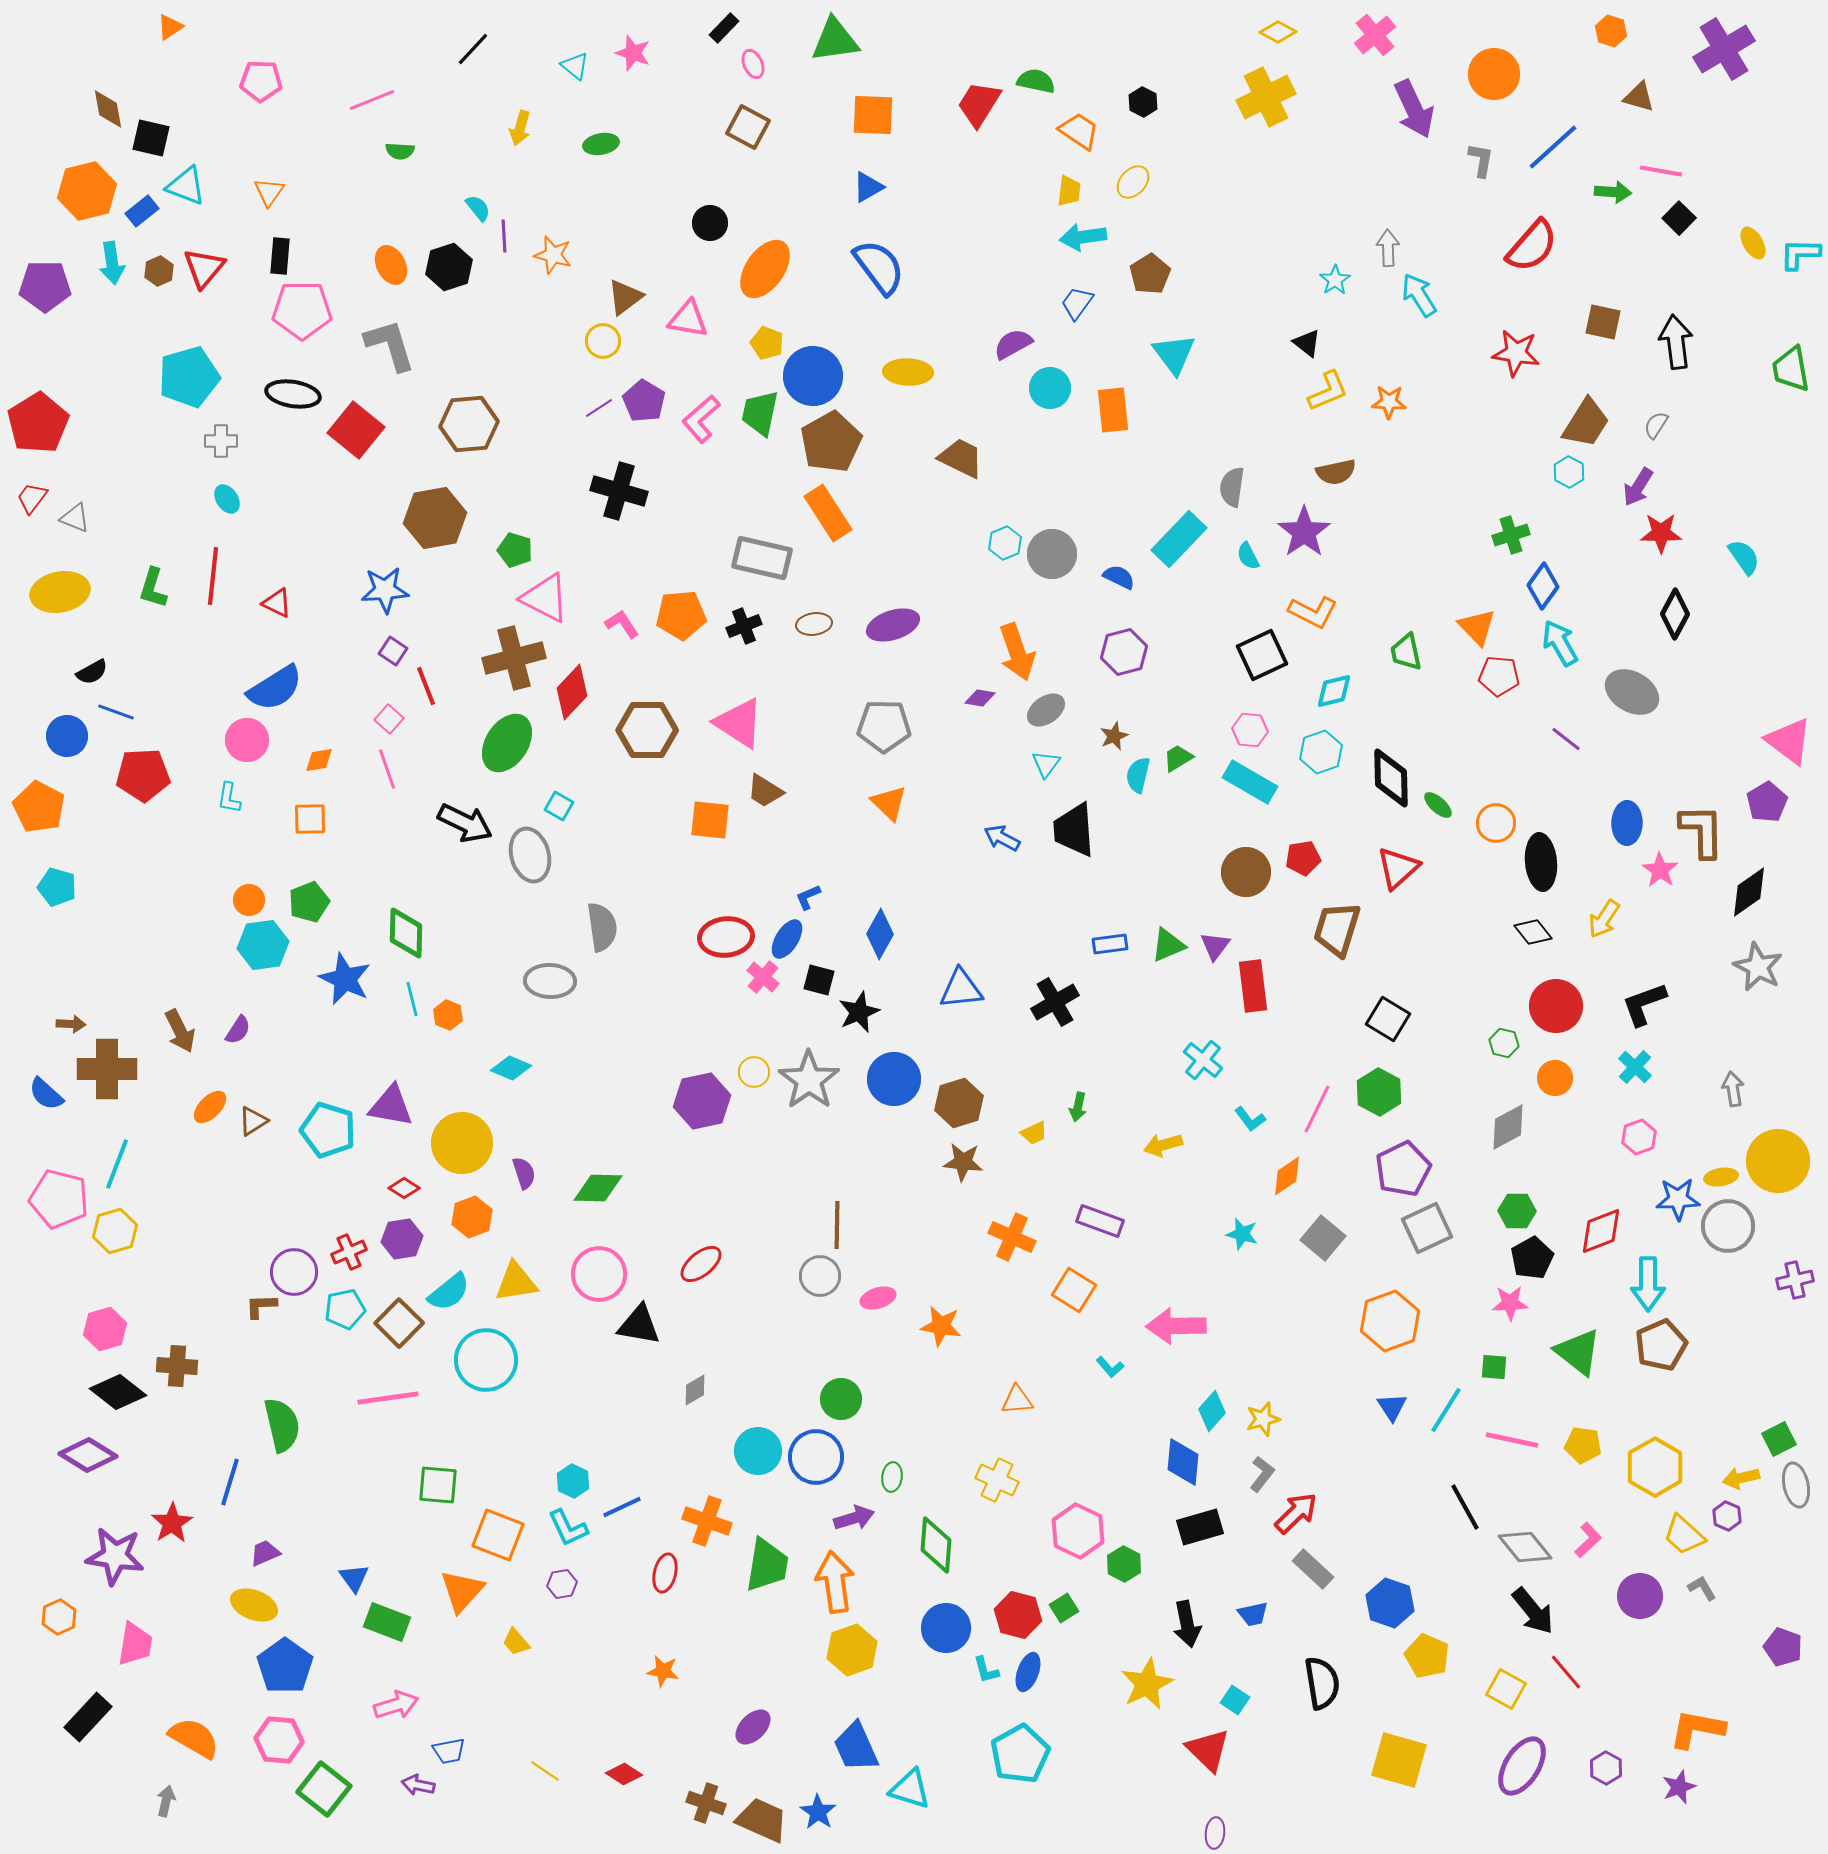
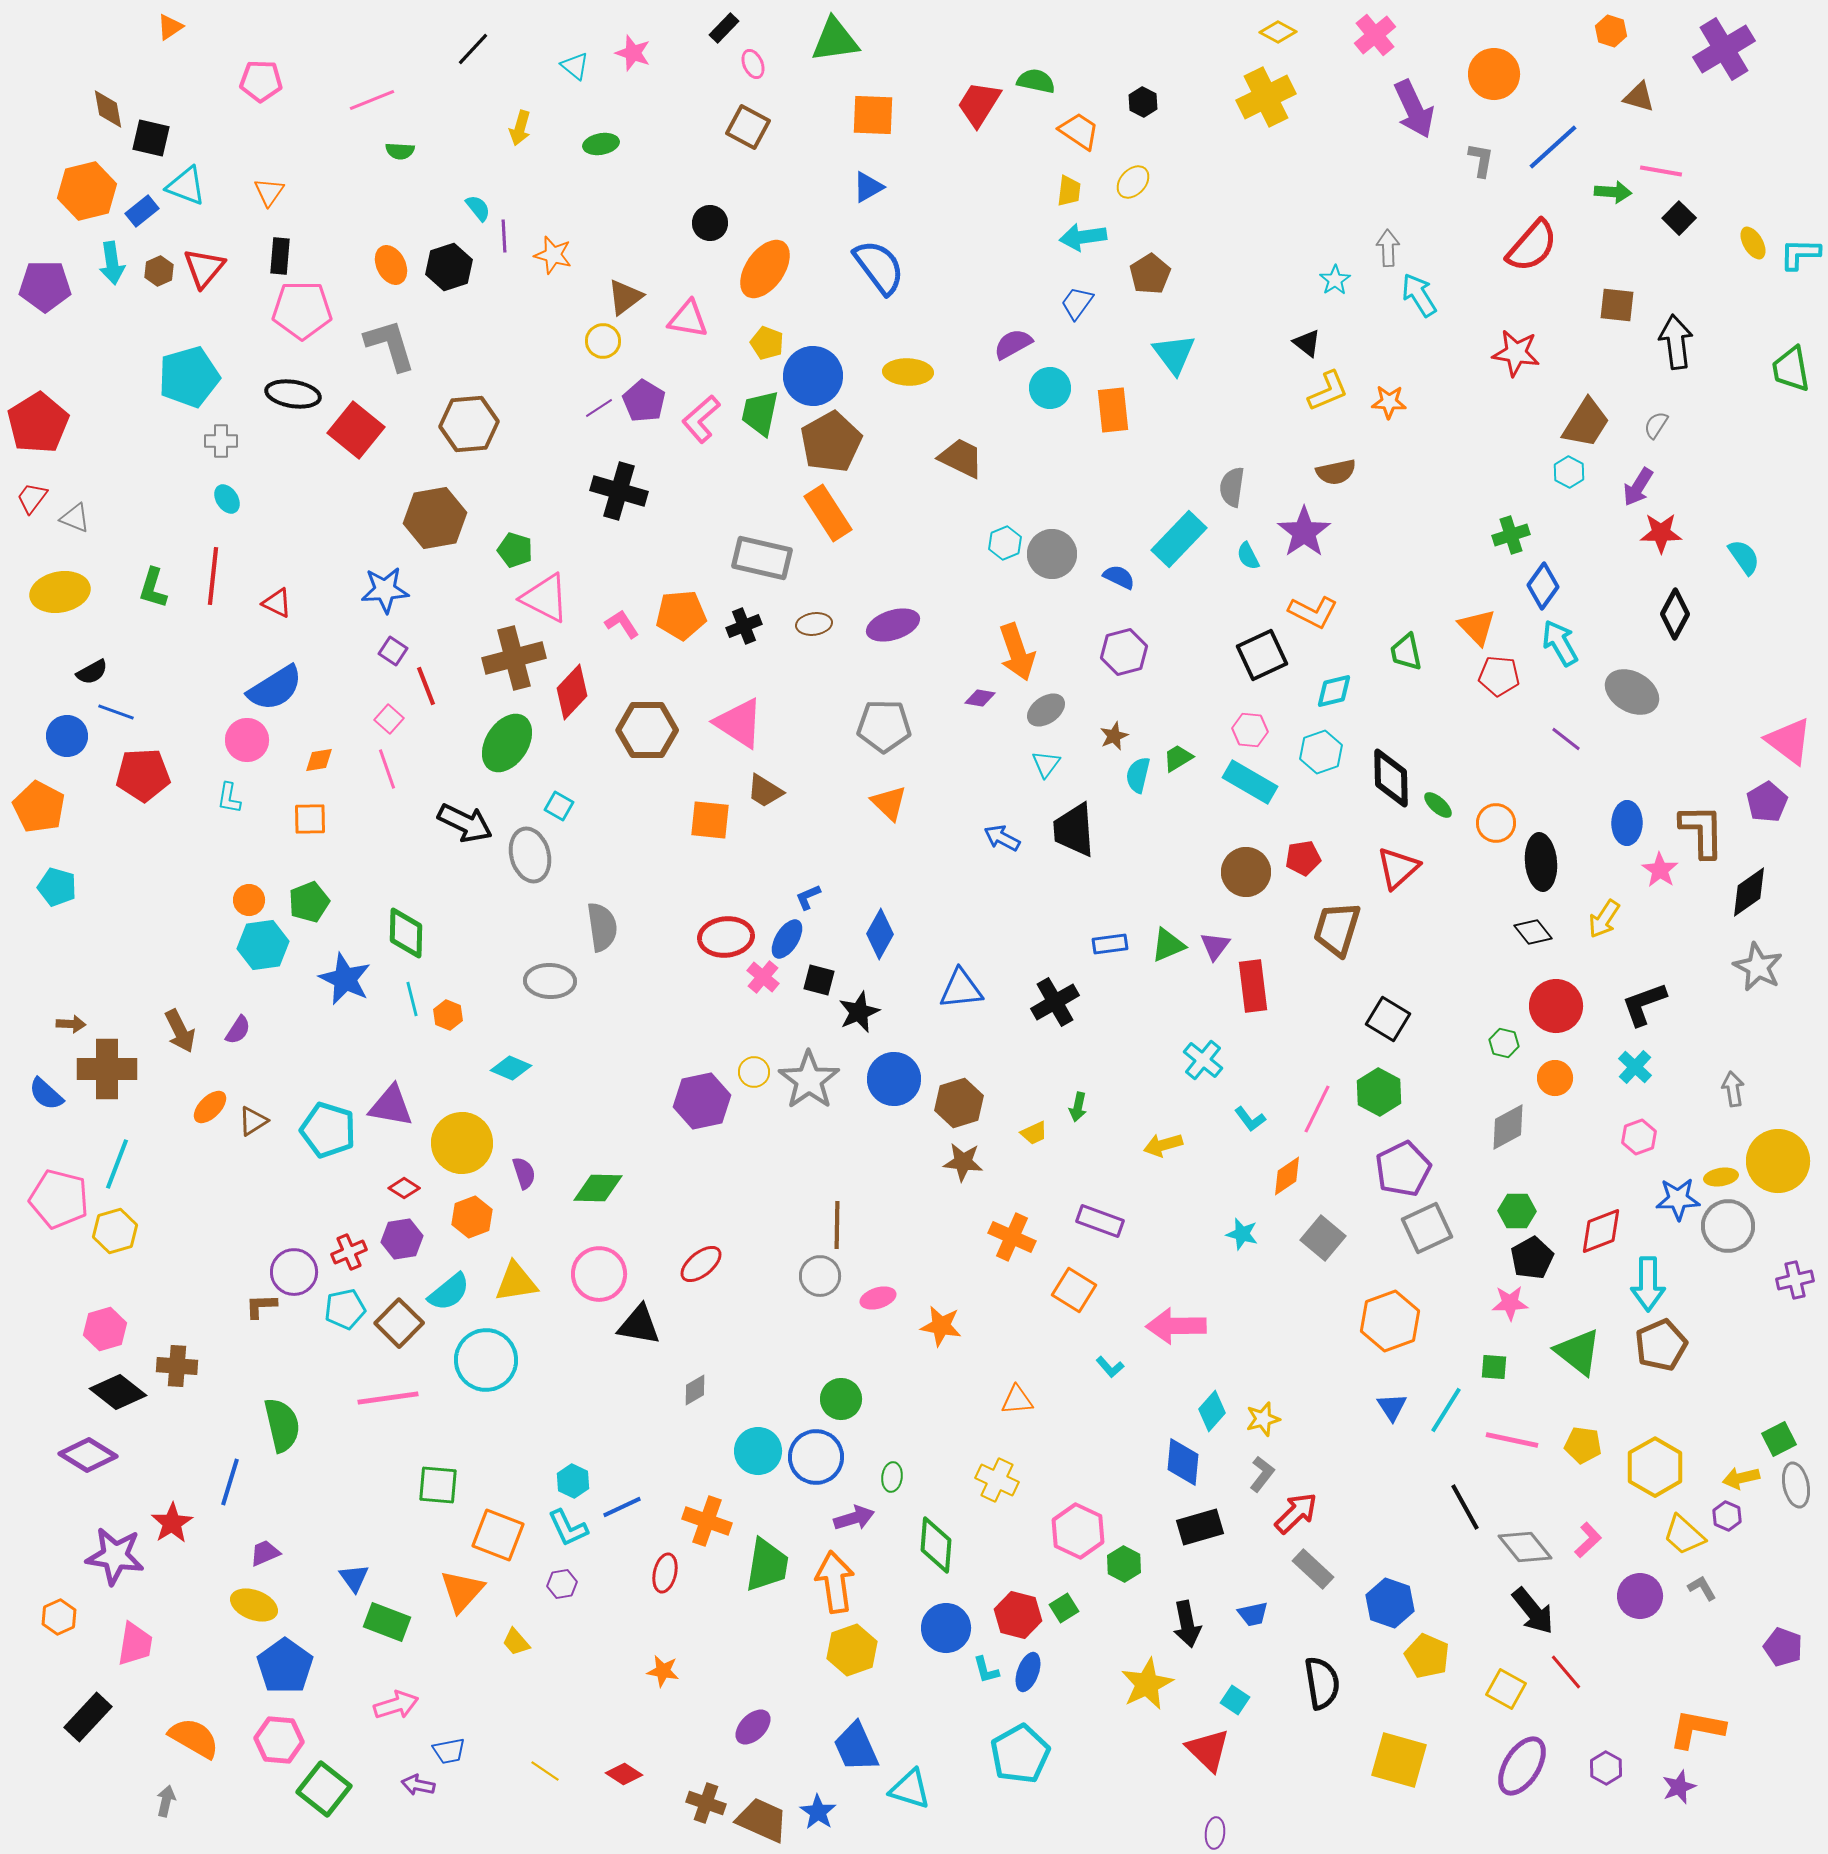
brown square at (1603, 322): moved 14 px right, 17 px up; rotated 6 degrees counterclockwise
